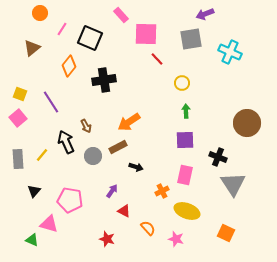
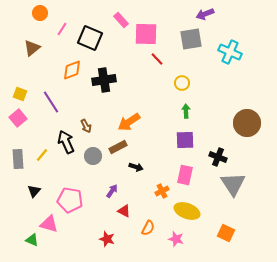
pink rectangle at (121, 15): moved 5 px down
orange diamond at (69, 66): moved 3 px right, 4 px down; rotated 30 degrees clockwise
orange semicircle at (148, 228): rotated 70 degrees clockwise
